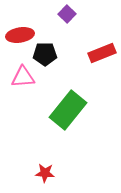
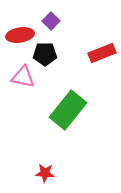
purple square: moved 16 px left, 7 px down
pink triangle: rotated 15 degrees clockwise
